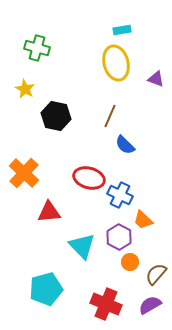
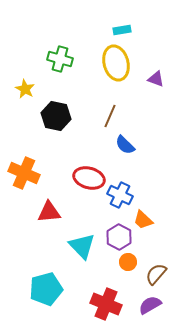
green cross: moved 23 px right, 11 px down
orange cross: rotated 20 degrees counterclockwise
orange circle: moved 2 px left
